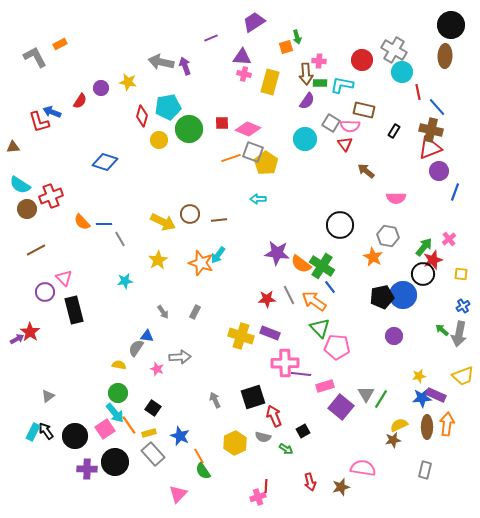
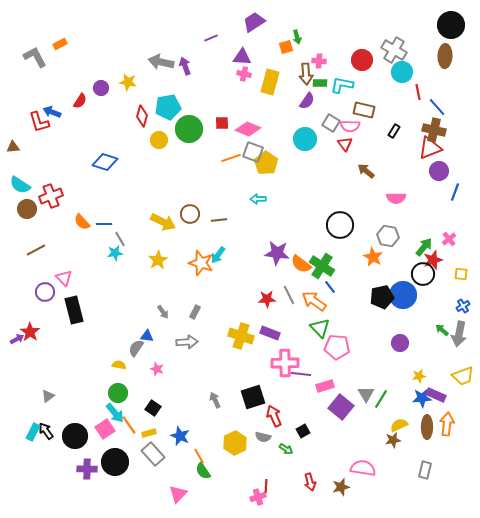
brown cross at (431, 130): moved 3 px right
cyan star at (125, 281): moved 10 px left, 28 px up
purple circle at (394, 336): moved 6 px right, 7 px down
gray arrow at (180, 357): moved 7 px right, 15 px up
